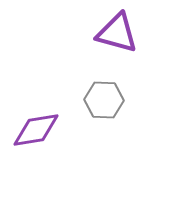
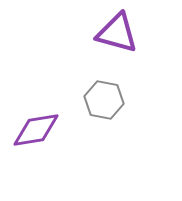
gray hexagon: rotated 9 degrees clockwise
